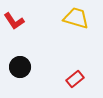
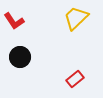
yellow trapezoid: rotated 60 degrees counterclockwise
black circle: moved 10 px up
